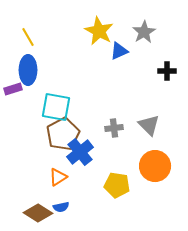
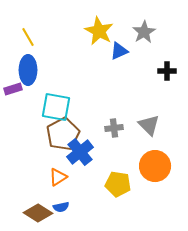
yellow pentagon: moved 1 px right, 1 px up
